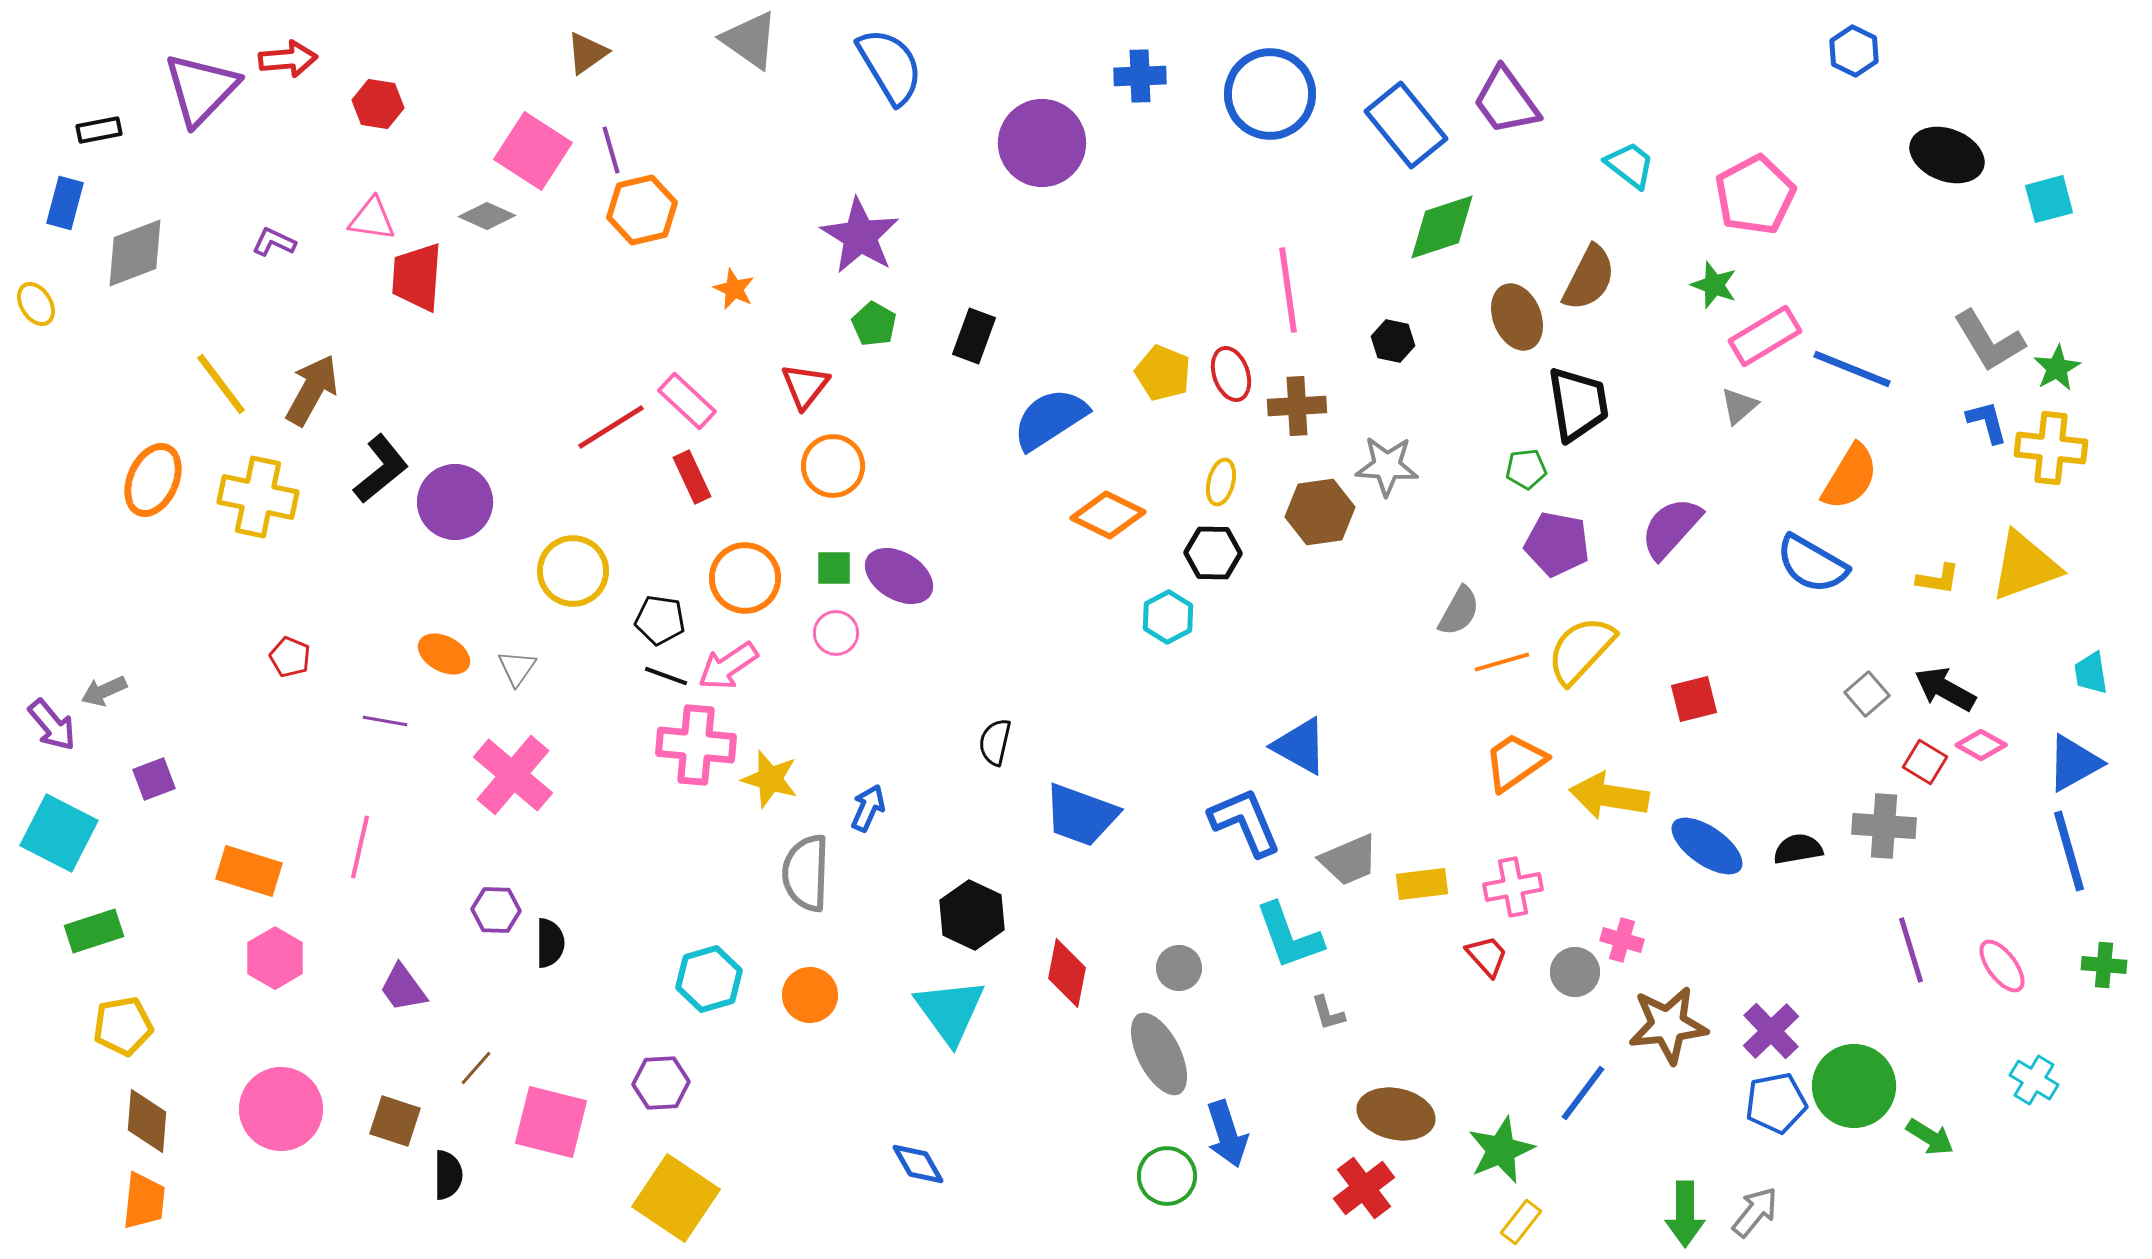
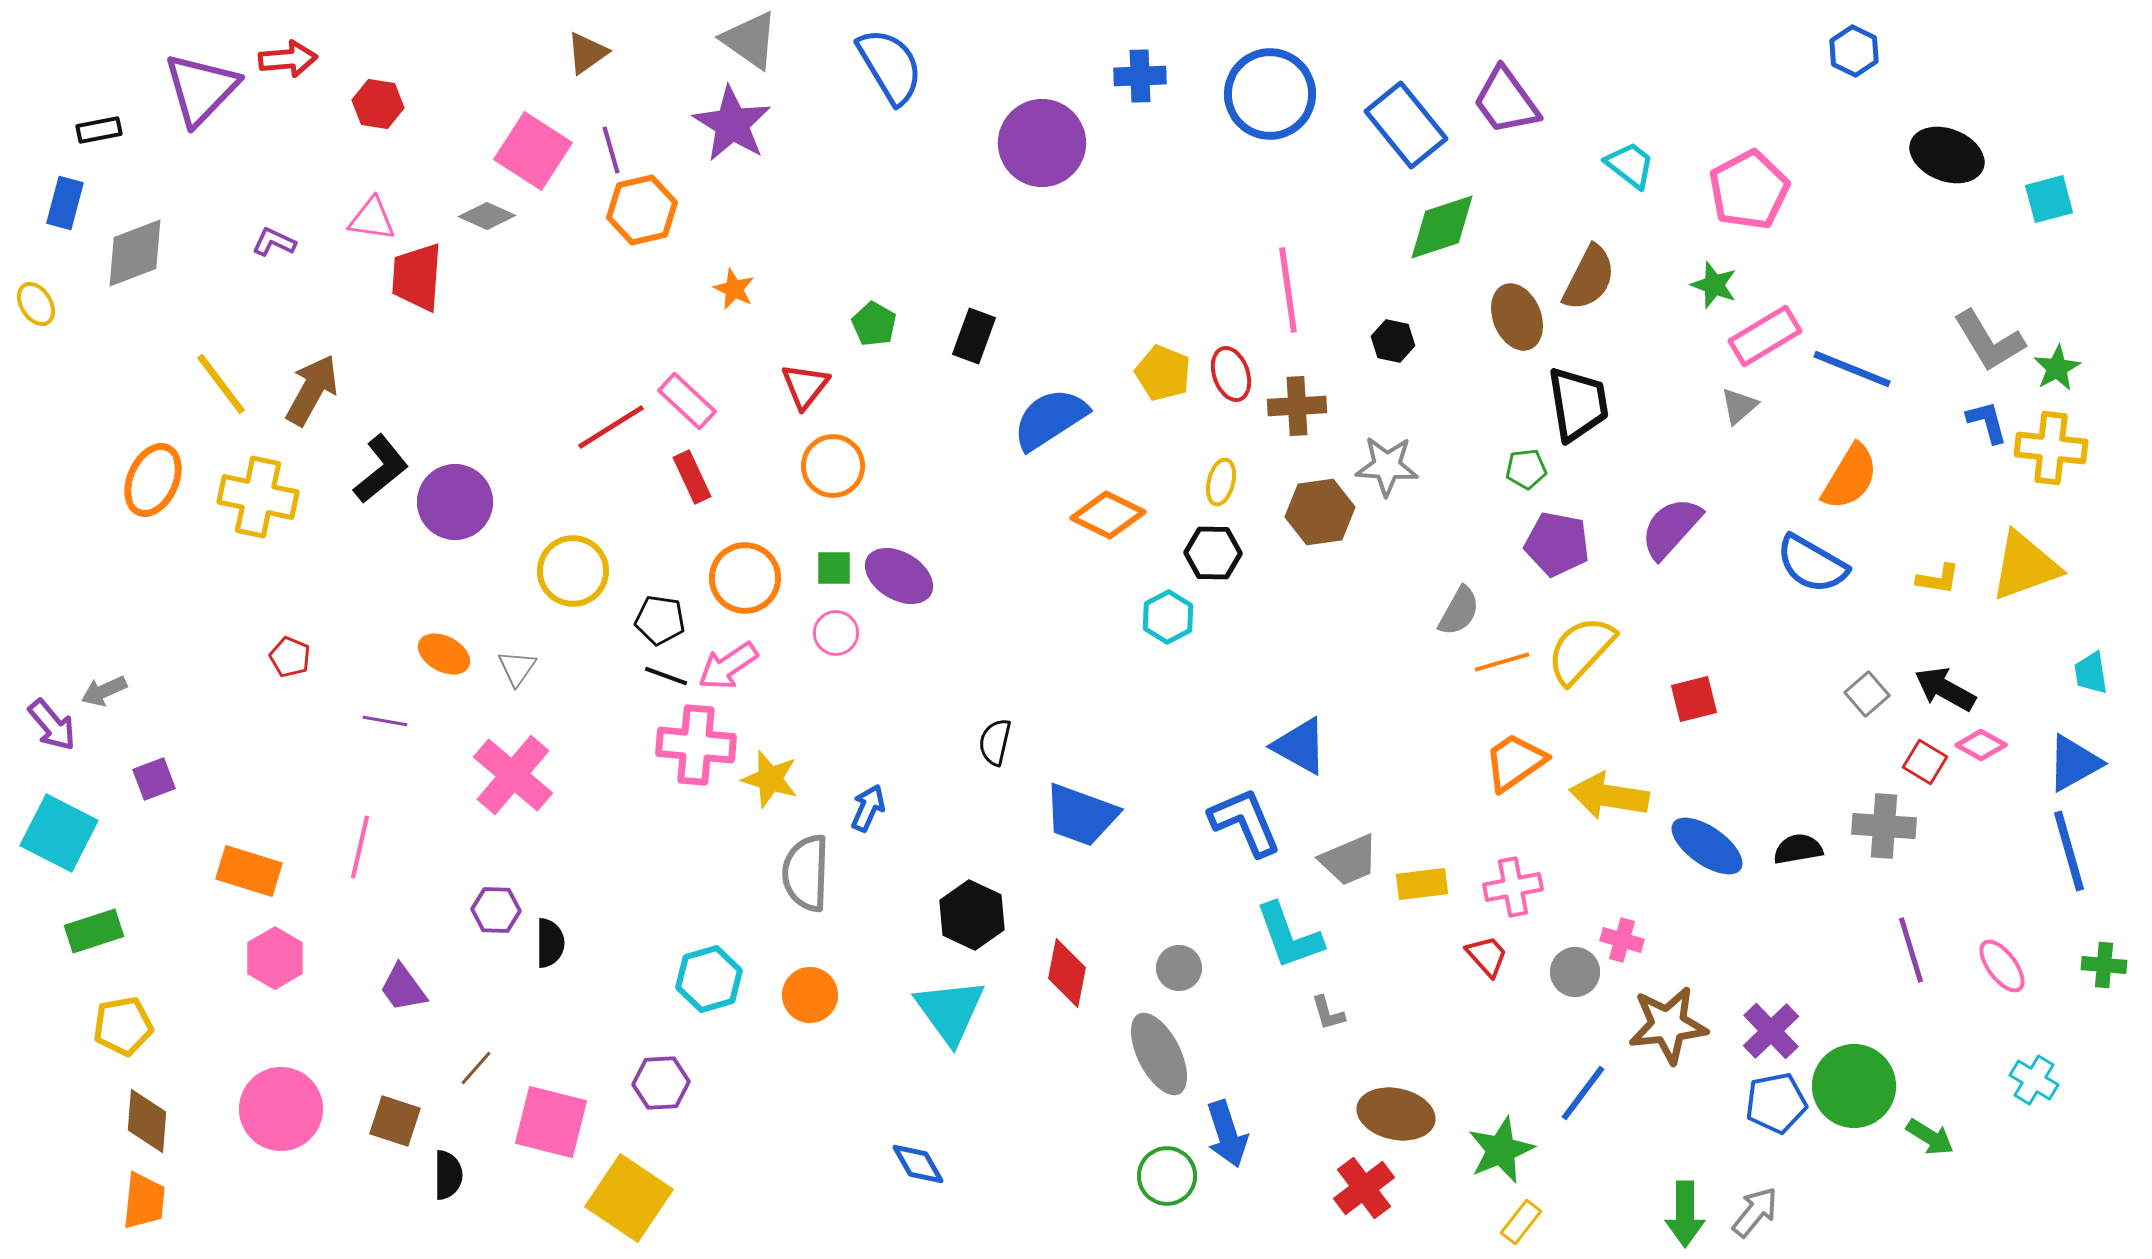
pink pentagon at (1755, 195): moved 6 px left, 5 px up
purple star at (860, 236): moved 128 px left, 112 px up
yellow square at (676, 1198): moved 47 px left
